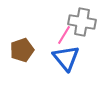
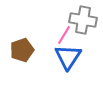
gray cross: moved 1 px right, 2 px up
blue triangle: moved 2 px right, 1 px up; rotated 12 degrees clockwise
